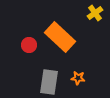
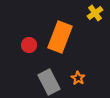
orange rectangle: rotated 68 degrees clockwise
orange star: rotated 24 degrees clockwise
gray rectangle: rotated 35 degrees counterclockwise
